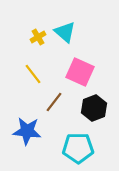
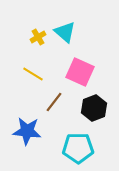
yellow line: rotated 20 degrees counterclockwise
